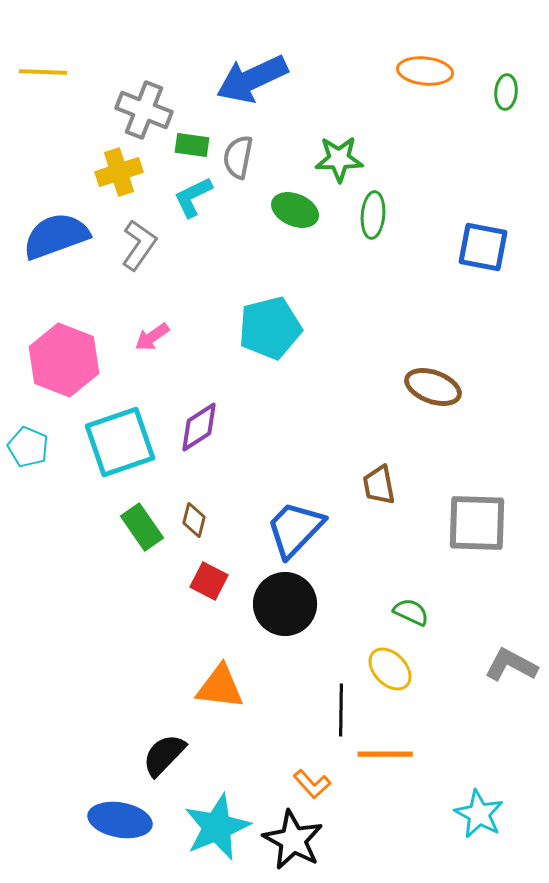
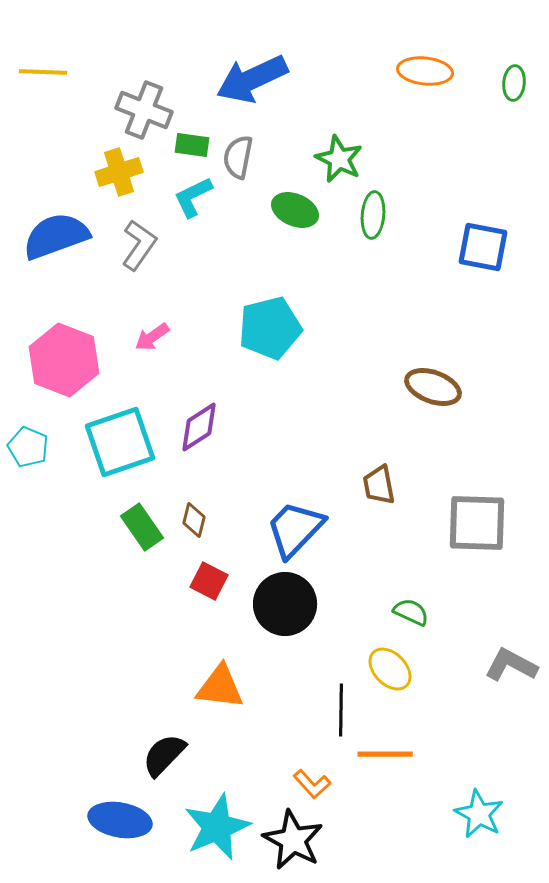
green ellipse at (506, 92): moved 8 px right, 9 px up
green star at (339, 159): rotated 27 degrees clockwise
